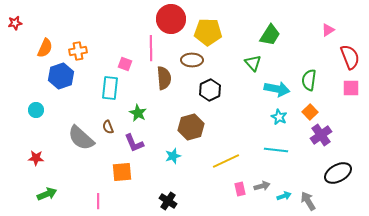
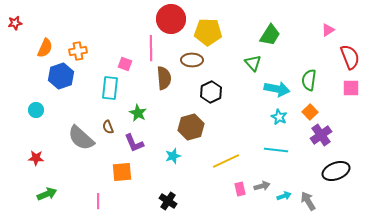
black hexagon at (210, 90): moved 1 px right, 2 px down
black ellipse at (338, 173): moved 2 px left, 2 px up; rotated 8 degrees clockwise
